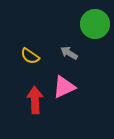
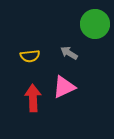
yellow semicircle: rotated 42 degrees counterclockwise
red arrow: moved 2 px left, 2 px up
